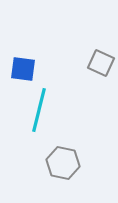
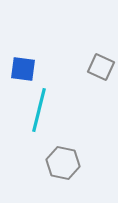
gray square: moved 4 px down
